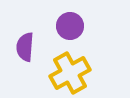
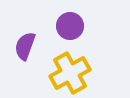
purple semicircle: moved 1 px up; rotated 16 degrees clockwise
